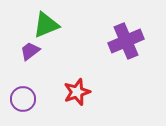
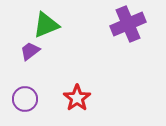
purple cross: moved 2 px right, 17 px up
red star: moved 6 px down; rotated 16 degrees counterclockwise
purple circle: moved 2 px right
